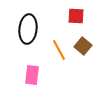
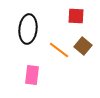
orange line: rotated 25 degrees counterclockwise
